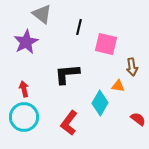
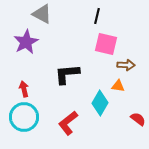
gray triangle: rotated 10 degrees counterclockwise
black line: moved 18 px right, 11 px up
brown arrow: moved 6 px left, 2 px up; rotated 78 degrees counterclockwise
red L-shape: moved 1 px left; rotated 15 degrees clockwise
